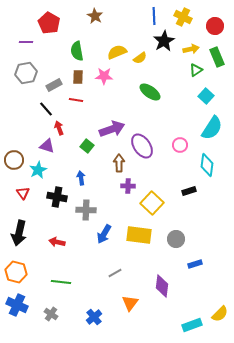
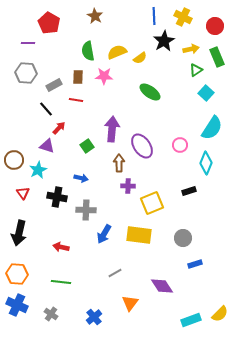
purple line at (26, 42): moved 2 px right, 1 px down
green semicircle at (77, 51): moved 11 px right
gray hexagon at (26, 73): rotated 15 degrees clockwise
cyan square at (206, 96): moved 3 px up
red arrow at (59, 128): rotated 64 degrees clockwise
purple arrow at (112, 129): rotated 65 degrees counterclockwise
green square at (87, 146): rotated 16 degrees clockwise
cyan diamond at (207, 165): moved 1 px left, 2 px up; rotated 15 degrees clockwise
blue arrow at (81, 178): rotated 112 degrees clockwise
yellow square at (152, 203): rotated 25 degrees clockwise
gray circle at (176, 239): moved 7 px right, 1 px up
red arrow at (57, 242): moved 4 px right, 5 px down
orange hexagon at (16, 272): moved 1 px right, 2 px down; rotated 10 degrees counterclockwise
purple diamond at (162, 286): rotated 40 degrees counterclockwise
cyan rectangle at (192, 325): moved 1 px left, 5 px up
